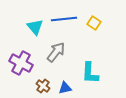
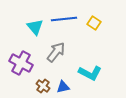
cyan L-shape: rotated 65 degrees counterclockwise
blue triangle: moved 2 px left, 1 px up
